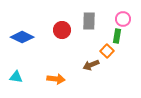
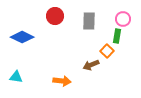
red circle: moved 7 px left, 14 px up
orange arrow: moved 6 px right, 2 px down
